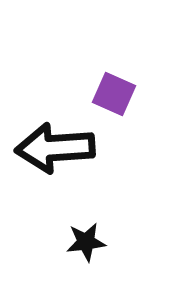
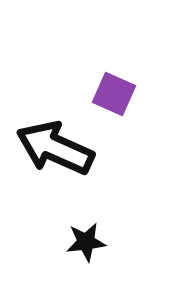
black arrow: rotated 28 degrees clockwise
